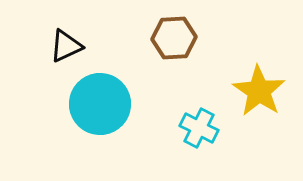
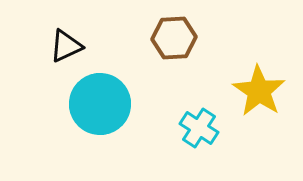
cyan cross: rotated 6 degrees clockwise
